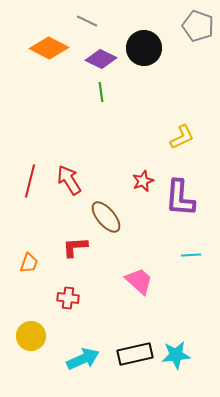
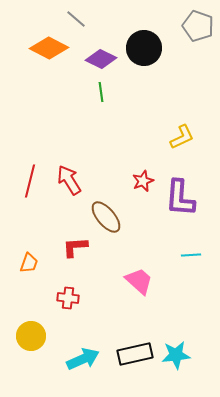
gray line: moved 11 px left, 2 px up; rotated 15 degrees clockwise
